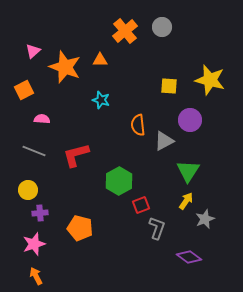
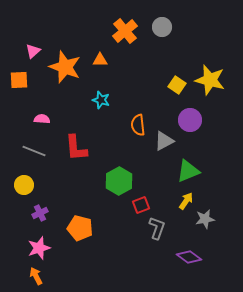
yellow square: moved 8 px right, 1 px up; rotated 30 degrees clockwise
orange square: moved 5 px left, 10 px up; rotated 24 degrees clockwise
red L-shape: moved 7 px up; rotated 80 degrees counterclockwise
green triangle: rotated 35 degrees clockwise
yellow circle: moved 4 px left, 5 px up
purple cross: rotated 21 degrees counterclockwise
gray star: rotated 12 degrees clockwise
pink star: moved 5 px right, 4 px down
